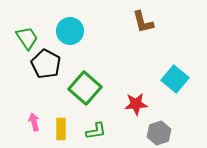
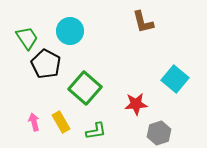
yellow rectangle: moved 7 px up; rotated 30 degrees counterclockwise
